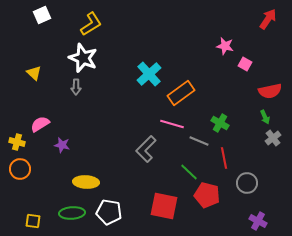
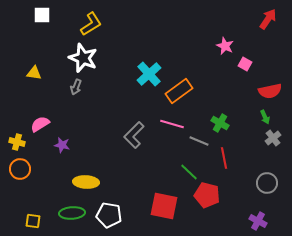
white square: rotated 24 degrees clockwise
pink star: rotated 12 degrees clockwise
yellow triangle: rotated 35 degrees counterclockwise
gray arrow: rotated 21 degrees clockwise
orange rectangle: moved 2 px left, 2 px up
gray L-shape: moved 12 px left, 14 px up
gray circle: moved 20 px right
white pentagon: moved 3 px down
